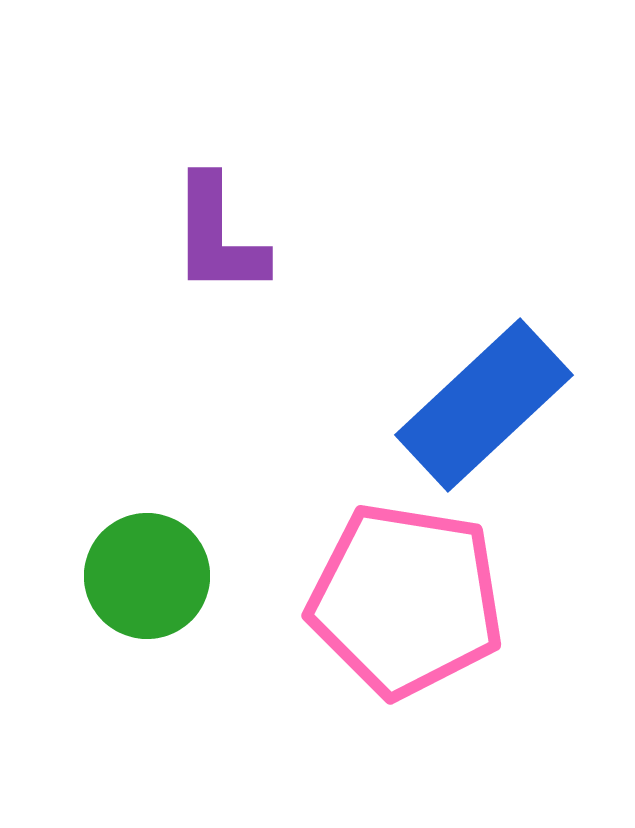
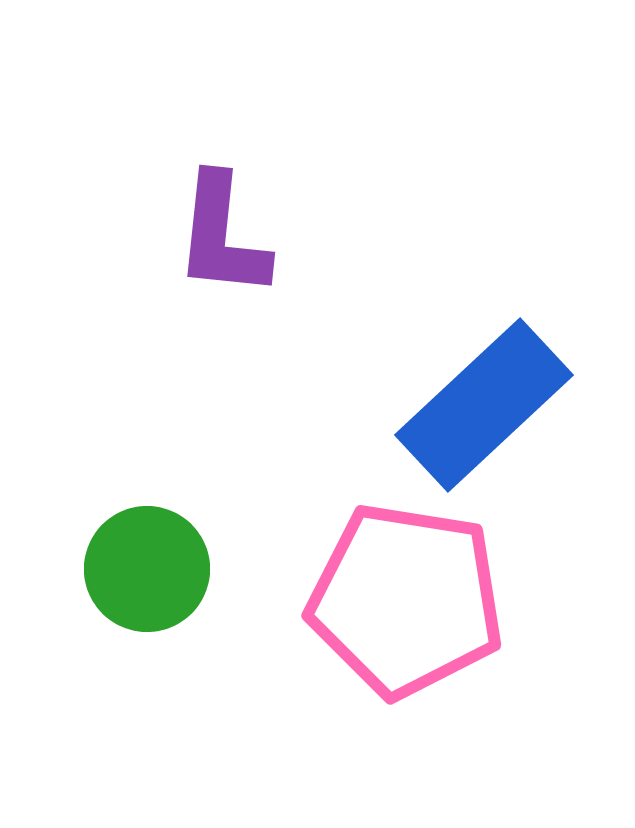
purple L-shape: moved 4 px right; rotated 6 degrees clockwise
green circle: moved 7 px up
